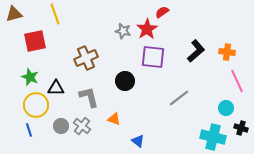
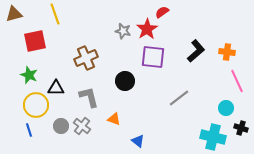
green star: moved 1 px left, 2 px up
